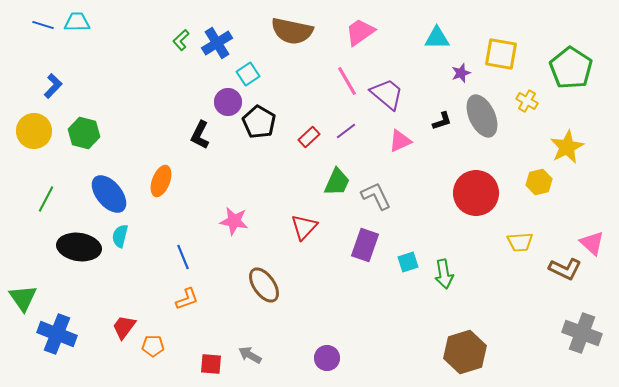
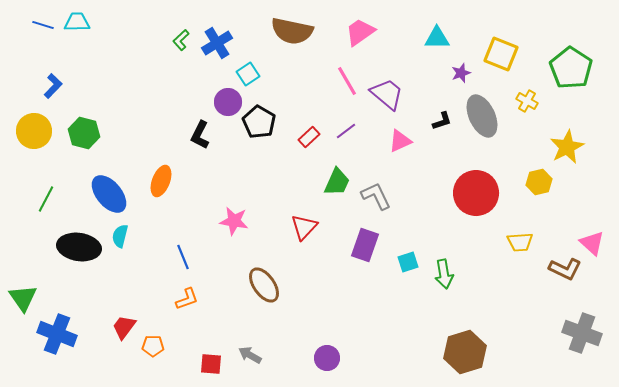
yellow square at (501, 54): rotated 12 degrees clockwise
